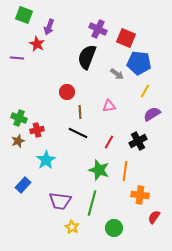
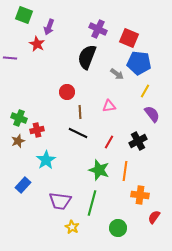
red square: moved 3 px right
purple line: moved 7 px left
purple semicircle: rotated 84 degrees clockwise
green circle: moved 4 px right
